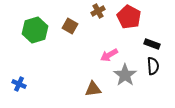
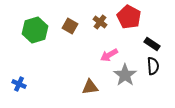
brown cross: moved 2 px right, 11 px down; rotated 24 degrees counterclockwise
black rectangle: rotated 14 degrees clockwise
brown triangle: moved 3 px left, 2 px up
